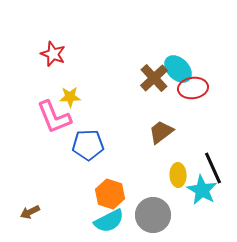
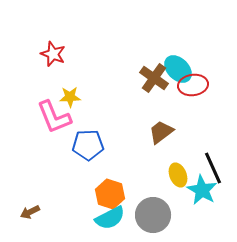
brown cross: rotated 12 degrees counterclockwise
red ellipse: moved 3 px up
yellow ellipse: rotated 20 degrees counterclockwise
cyan semicircle: moved 1 px right, 3 px up
